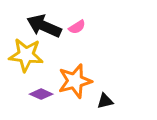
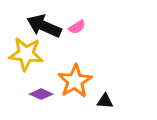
yellow star: moved 1 px up
orange star: rotated 16 degrees counterclockwise
black triangle: rotated 18 degrees clockwise
